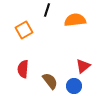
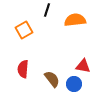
red triangle: rotated 49 degrees clockwise
brown semicircle: moved 2 px right, 2 px up
blue circle: moved 2 px up
